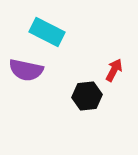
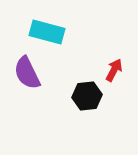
cyan rectangle: rotated 12 degrees counterclockwise
purple semicircle: moved 1 px right, 3 px down; rotated 52 degrees clockwise
